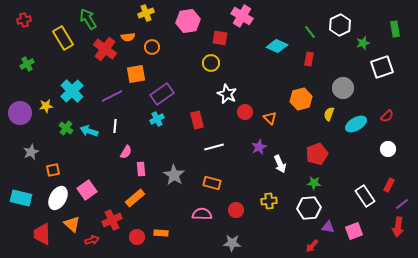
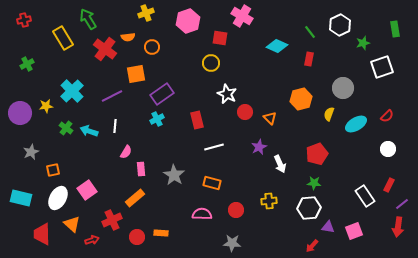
pink hexagon at (188, 21): rotated 10 degrees counterclockwise
